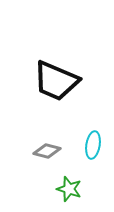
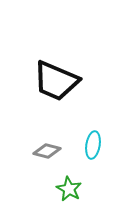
green star: rotated 10 degrees clockwise
